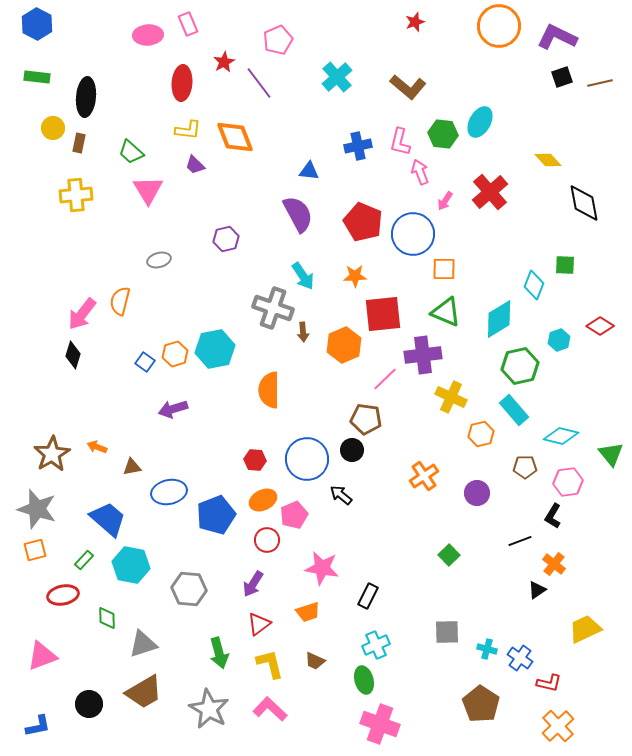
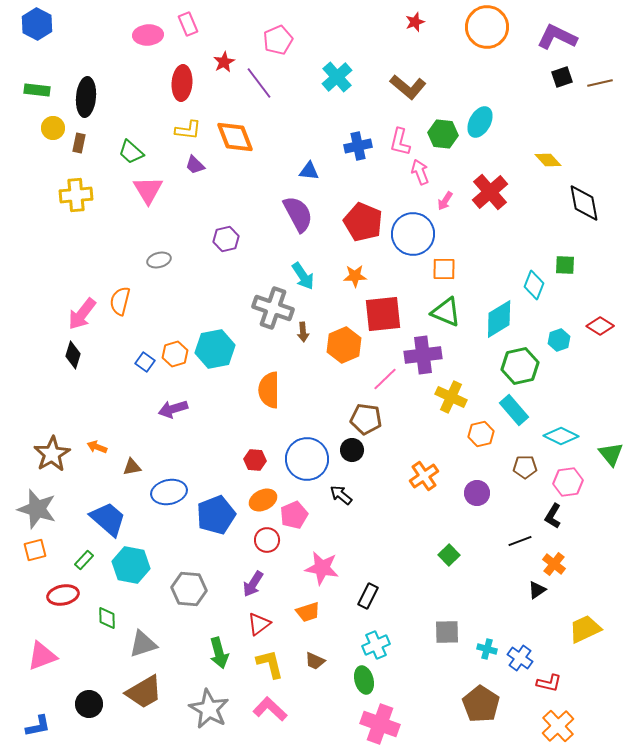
orange circle at (499, 26): moved 12 px left, 1 px down
green rectangle at (37, 77): moved 13 px down
cyan diamond at (561, 436): rotated 12 degrees clockwise
